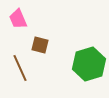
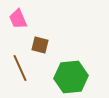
green hexagon: moved 18 px left, 13 px down; rotated 12 degrees clockwise
